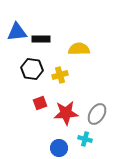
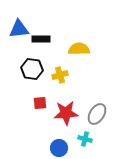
blue triangle: moved 2 px right, 3 px up
red square: rotated 16 degrees clockwise
